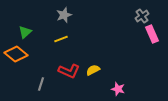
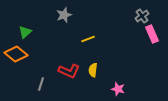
yellow line: moved 27 px right
yellow semicircle: rotated 56 degrees counterclockwise
